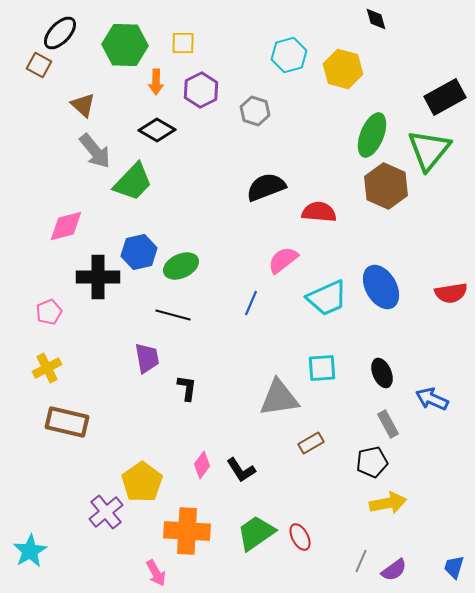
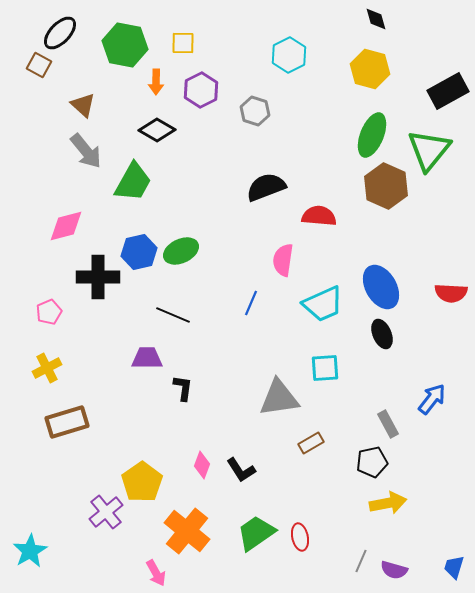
green hexagon at (125, 45): rotated 9 degrees clockwise
cyan hexagon at (289, 55): rotated 12 degrees counterclockwise
yellow hexagon at (343, 69): moved 27 px right
black rectangle at (445, 97): moved 3 px right, 6 px up
gray arrow at (95, 151): moved 9 px left
green trapezoid at (133, 182): rotated 15 degrees counterclockwise
red semicircle at (319, 212): moved 4 px down
pink semicircle at (283, 260): rotated 44 degrees counterclockwise
green ellipse at (181, 266): moved 15 px up
red semicircle at (451, 293): rotated 12 degrees clockwise
cyan trapezoid at (327, 298): moved 4 px left, 6 px down
black line at (173, 315): rotated 8 degrees clockwise
purple trapezoid at (147, 358): rotated 80 degrees counterclockwise
cyan square at (322, 368): moved 3 px right
black ellipse at (382, 373): moved 39 px up
black L-shape at (187, 388): moved 4 px left
blue arrow at (432, 399): rotated 104 degrees clockwise
brown rectangle at (67, 422): rotated 30 degrees counterclockwise
pink diamond at (202, 465): rotated 16 degrees counterclockwise
orange cross at (187, 531): rotated 36 degrees clockwise
red ellipse at (300, 537): rotated 16 degrees clockwise
purple semicircle at (394, 570): rotated 52 degrees clockwise
